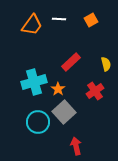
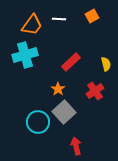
orange square: moved 1 px right, 4 px up
cyan cross: moved 9 px left, 27 px up
